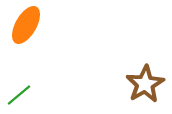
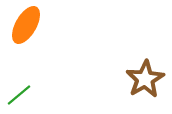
brown star: moved 5 px up
